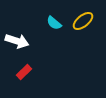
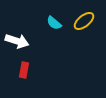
yellow ellipse: moved 1 px right
red rectangle: moved 2 px up; rotated 35 degrees counterclockwise
